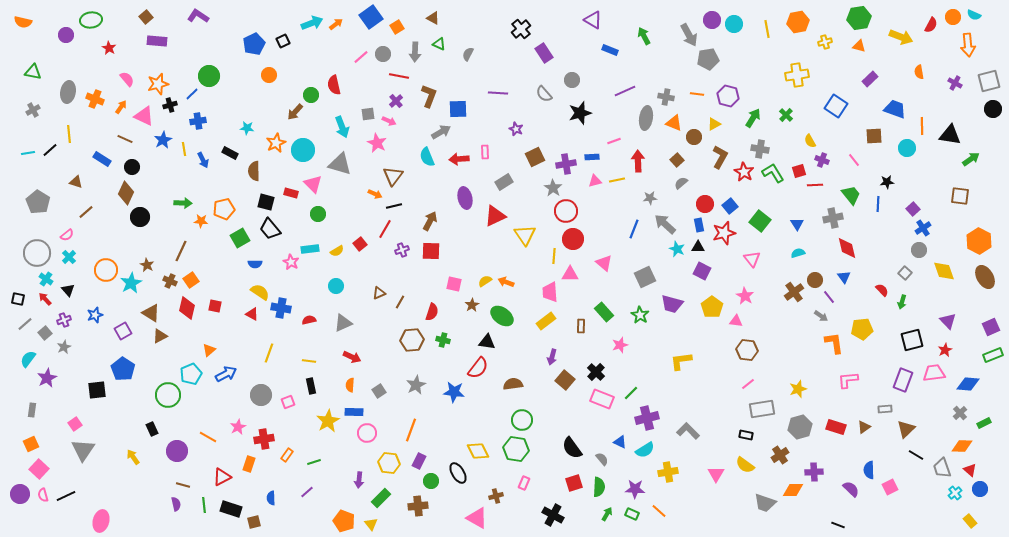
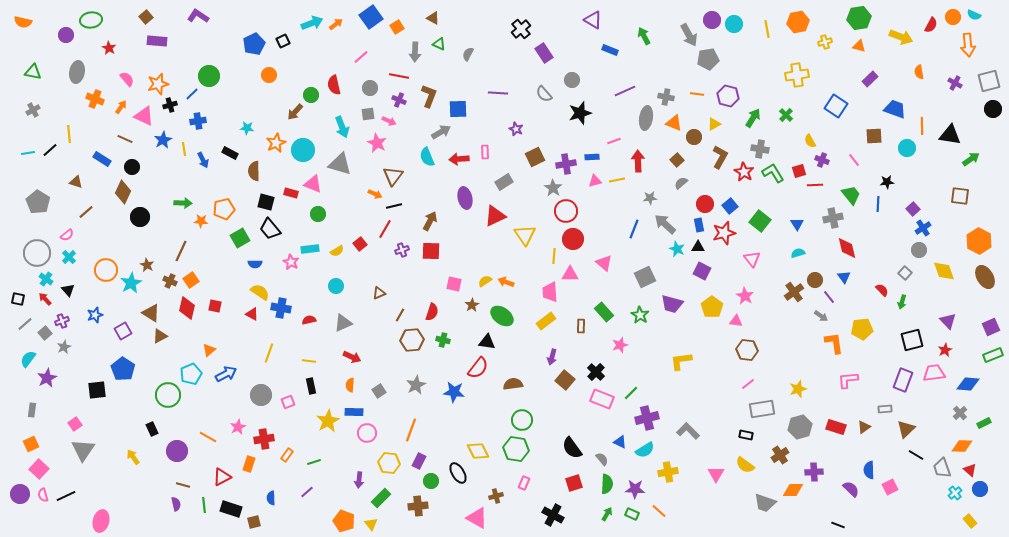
gray circle at (383, 54): moved 13 px left, 34 px down
gray ellipse at (68, 92): moved 9 px right, 20 px up
purple cross at (396, 101): moved 3 px right, 1 px up; rotated 24 degrees counterclockwise
pink triangle at (313, 184): rotated 24 degrees counterclockwise
brown diamond at (126, 193): moved 3 px left, 1 px up
brown line at (400, 302): moved 13 px down
purple cross at (64, 320): moved 2 px left, 1 px down
green semicircle at (599, 487): moved 8 px right, 3 px up
